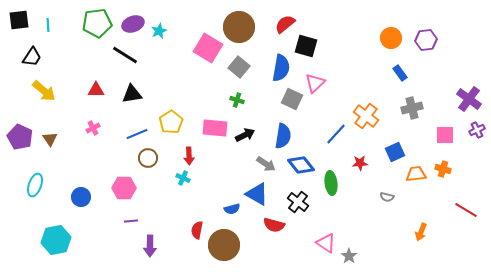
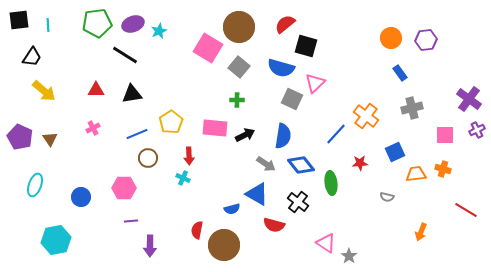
blue semicircle at (281, 68): rotated 96 degrees clockwise
green cross at (237, 100): rotated 16 degrees counterclockwise
